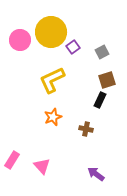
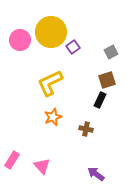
gray square: moved 9 px right
yellow L-shape: moved 2 px left, 3 px down
